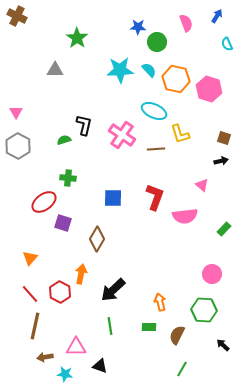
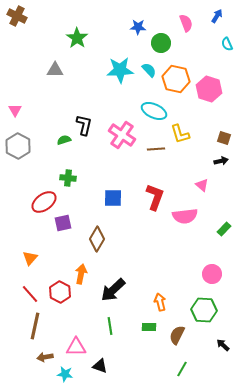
green circle at (157, 42): moved 4 px right, 1 px down
pink triangle at (16, 112): moved 1 px left, 2 px up
purple square at (63, 223): rotated 30 degrees counterclockwise
